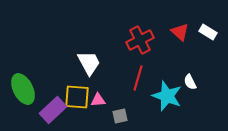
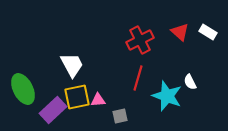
white trapezoid: moved 17 px left, 2 px down
yellow square: rotated 16 degrees counterclockwise
